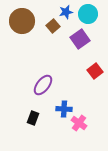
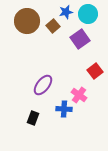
brown circle: moved 5 px right
pink cross: moved 28 px up
